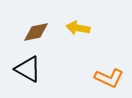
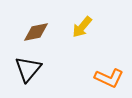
yellow arrow: moved 4 px right, 1 px up; rotated 60 degrees counterclockwise
black triangle: rotated 40 degrees clockwise
